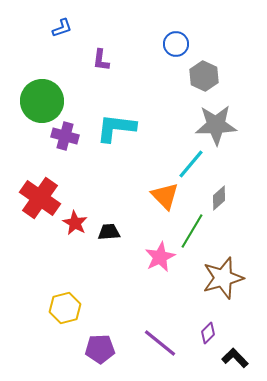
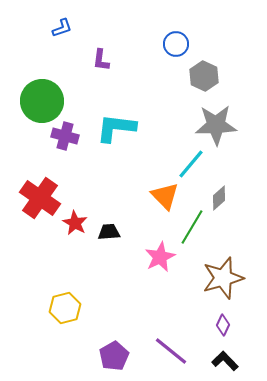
green line: moved 4 px up
purple diamond: moved 15 px right, 8 px up; rotated 20 degrees counterclockwise
purple line: moved 11 px right, 8 px down
purple pentagon: moved 14 px right, 7 px down; rotated 28 degrees counterclockwise
black L-shape: moved 10 px left, 3 px down
